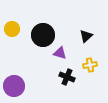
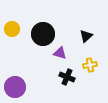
black circle: moved 1 px up
purple circle: moved 1 px right, 1 px down
